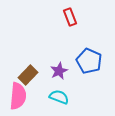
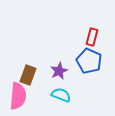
red rectangle: moved 22 px right, 20 px down; rotated 36 degrees clockwise
brown rectangle: rotated 24 degrees counterclockwise
cyan semicircle: moved 2 px right, 2 px up
